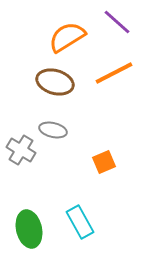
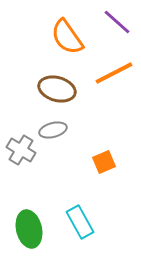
orange semicircle: rotated 93 degrees counterclockwise
brown ellipse: moved 2 px right, 7 px down
gray ellipse: rotated 28 degrees counterclockwise
